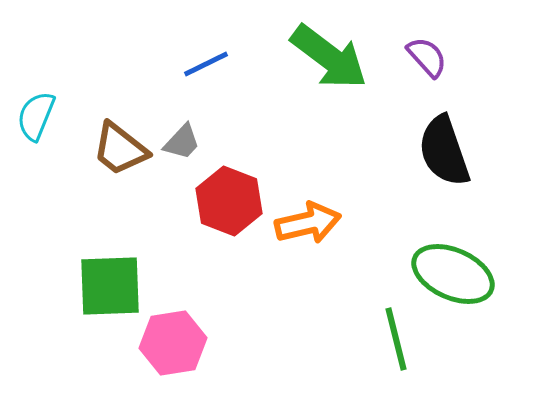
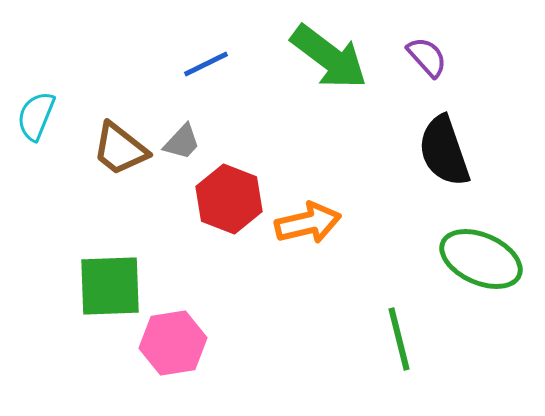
red hexagon: moved 2 px up
green ellipse: moved 28 px right, 15 px up
green line: moved 3 px right
